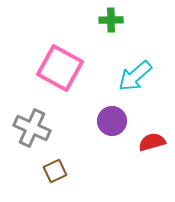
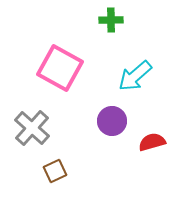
gray cross: rotated 18 degrees clockwise
